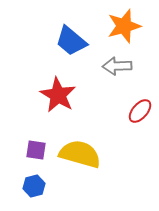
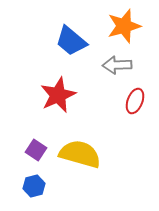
gray arrow: moved 1 px up
red star: rotated 18 degrees clockwise
red ellipse: moved 5 px left, 10 px up; rotated 20 degrees counterclockwise
purple square: rotated 25 degrees clockwise
